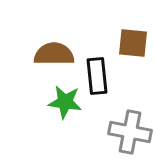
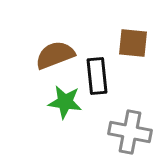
brown semicircle: moved 1 px right, 1 px down; rotated 21 degrees counterclockwise
